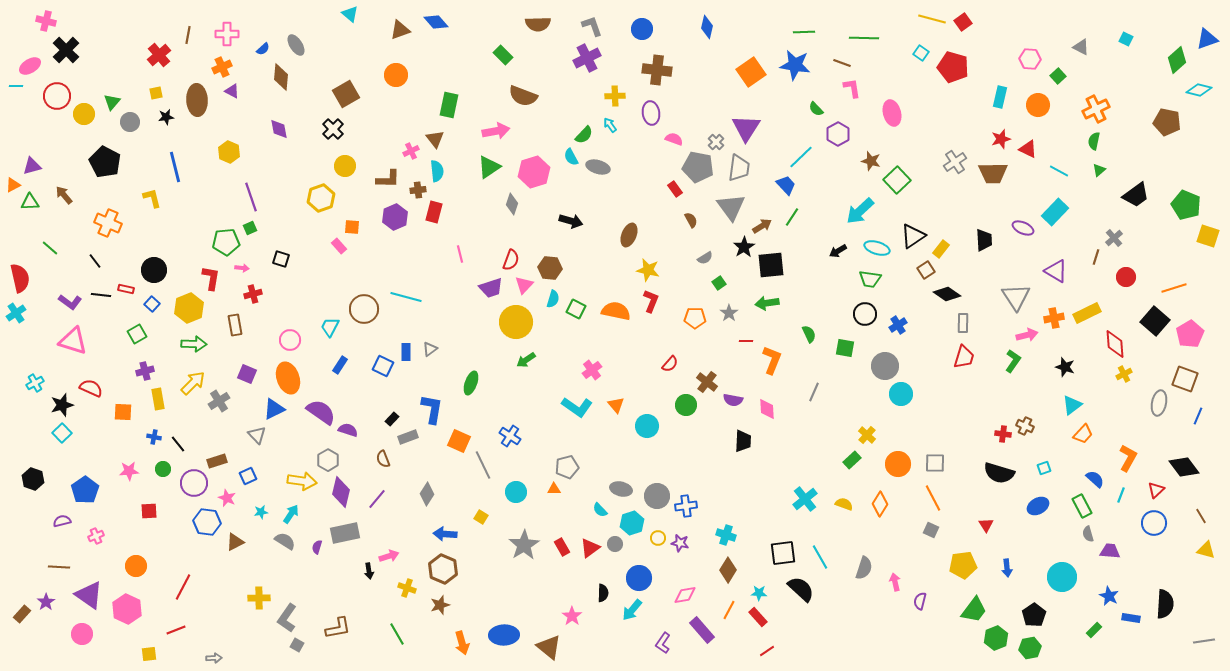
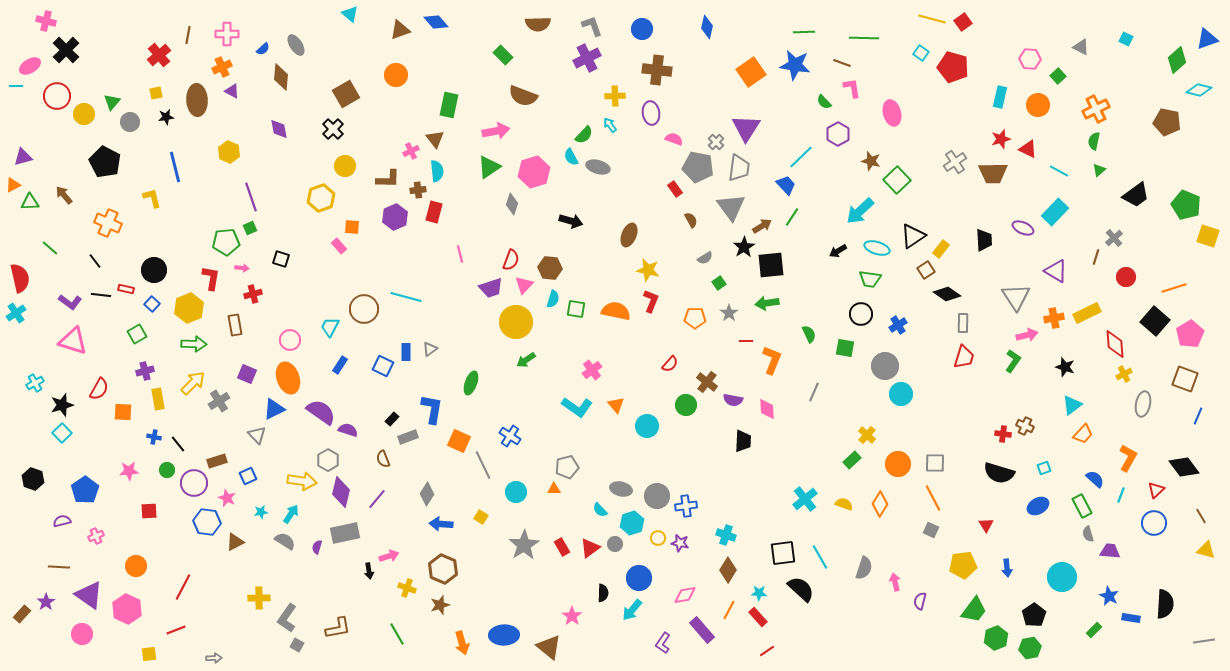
green semicircle at (816, 109): moved 8 px right, 7 px up
purple triangle at (32, 166): moved 9 px left, 9 px up
green square at (576, 309): rotated 18 degrees counterclockwise
black circle at (865, 314): moved 4 px left
red semicircle at (91, 388): moved 8 px right, 1 px down; rotated 95 degrees clockwise
gray ellipse at (1159, 403): moved 16 px left, 1 px down
green circle at (163, 469): moved 4 px right, 1 px down
blue arrow at (445, 534): moved 4 px left, 10 px up
